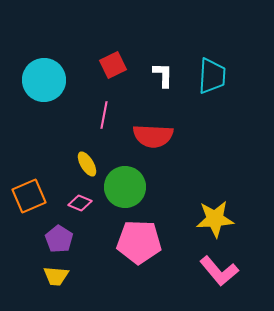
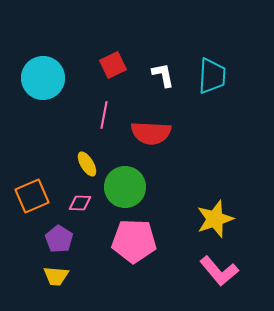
white L-shape: rotated 12 degrees counterclockwise
cyan circle: moved 1 px left, 2 px up
red semicircle: moved 2 px left, 3 px up
orange square: moved 3 px right
pink diamond: rotated 20 degrees counterclockwise
yellow star: rotated 15 degrees counterclockwise
pink pentagon: moved 5 px left, 1 px up
